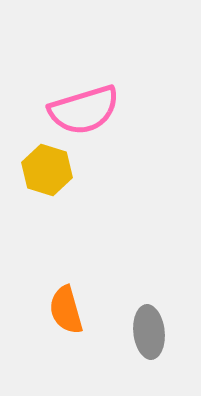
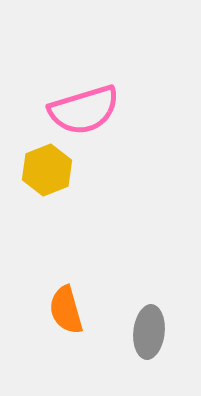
yellow hexagon: rotated 21 degrees clockwise
gray ellipse: rotated 12 degrees clockwise
